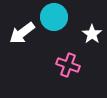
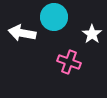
white arrow: rotated 48 degrees clockwise
pink cross: moved 1 px right, 3 px up
